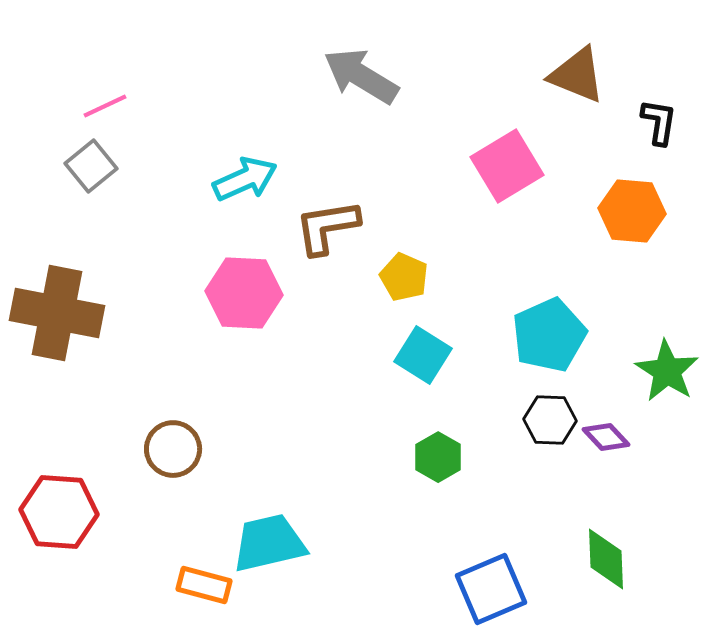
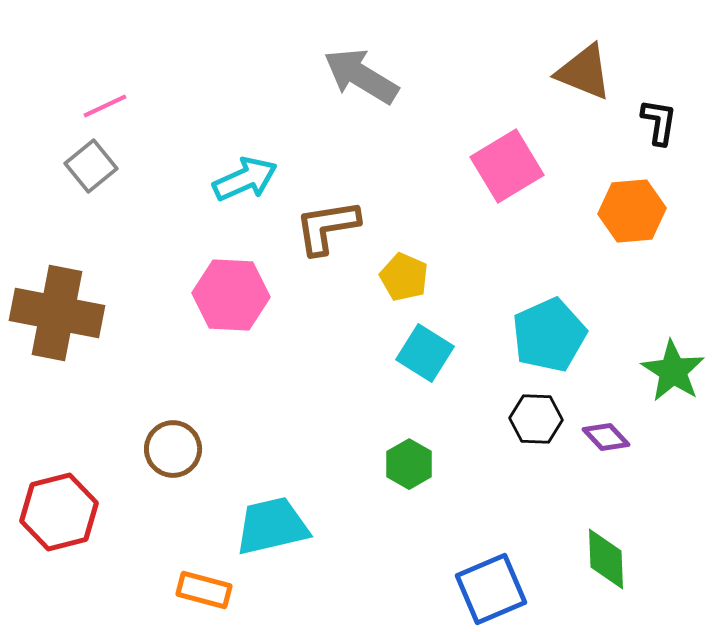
brown triangle: moved 7 px right, 3 px up
orange hexagon: rotated 10 degrees counterclockwise
pink hexagon: moved 13 px left, 2 px down
cyan square: moved 2 px right, 2 px up
green star: moved 6 px right
black hexagon: moved 14 px left, 1 px up
green hexagon: moved 29 px left, 7 px down
red hexagon: rotated 18 degrees counterclockwise
cyan trapezoid: moved 3 px right, 17 px up
orange rectangle: moved 5 px down
